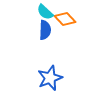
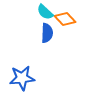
blue semicircle: moved 2 px right, 3 px down
blue star: moved 28 px left; rotated 15 degrees clockwise
